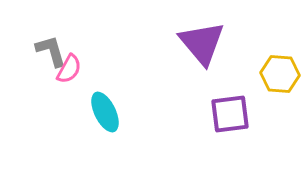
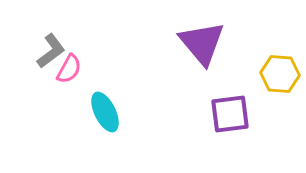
gray L-shape: rotated 69 degrees clockwise
